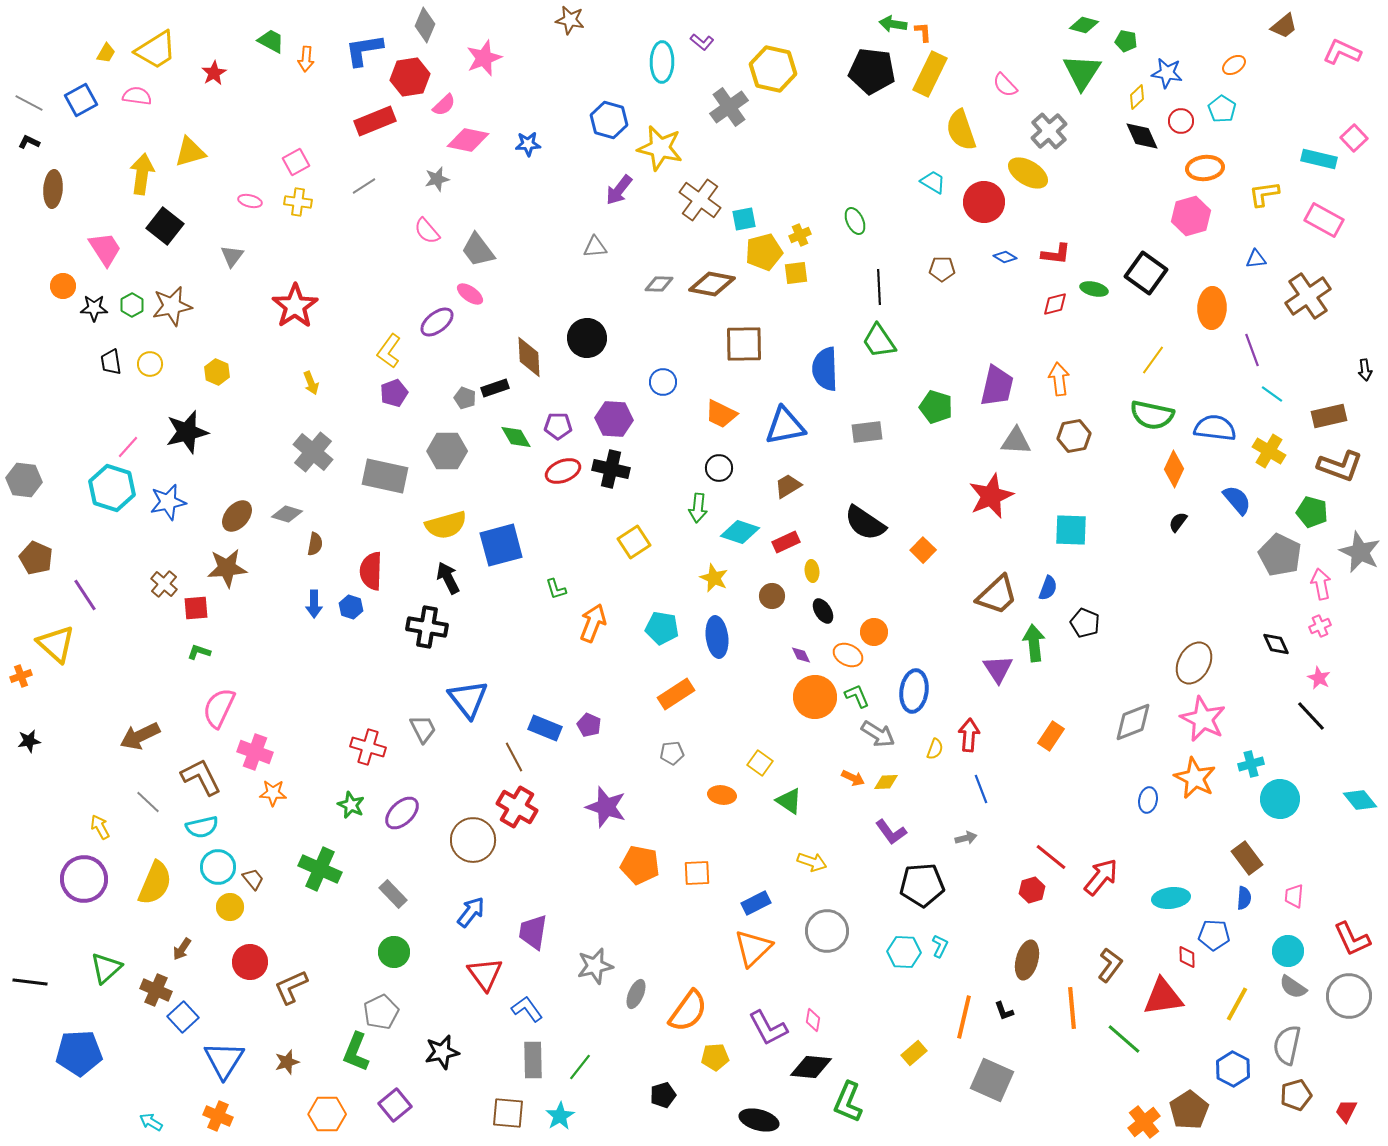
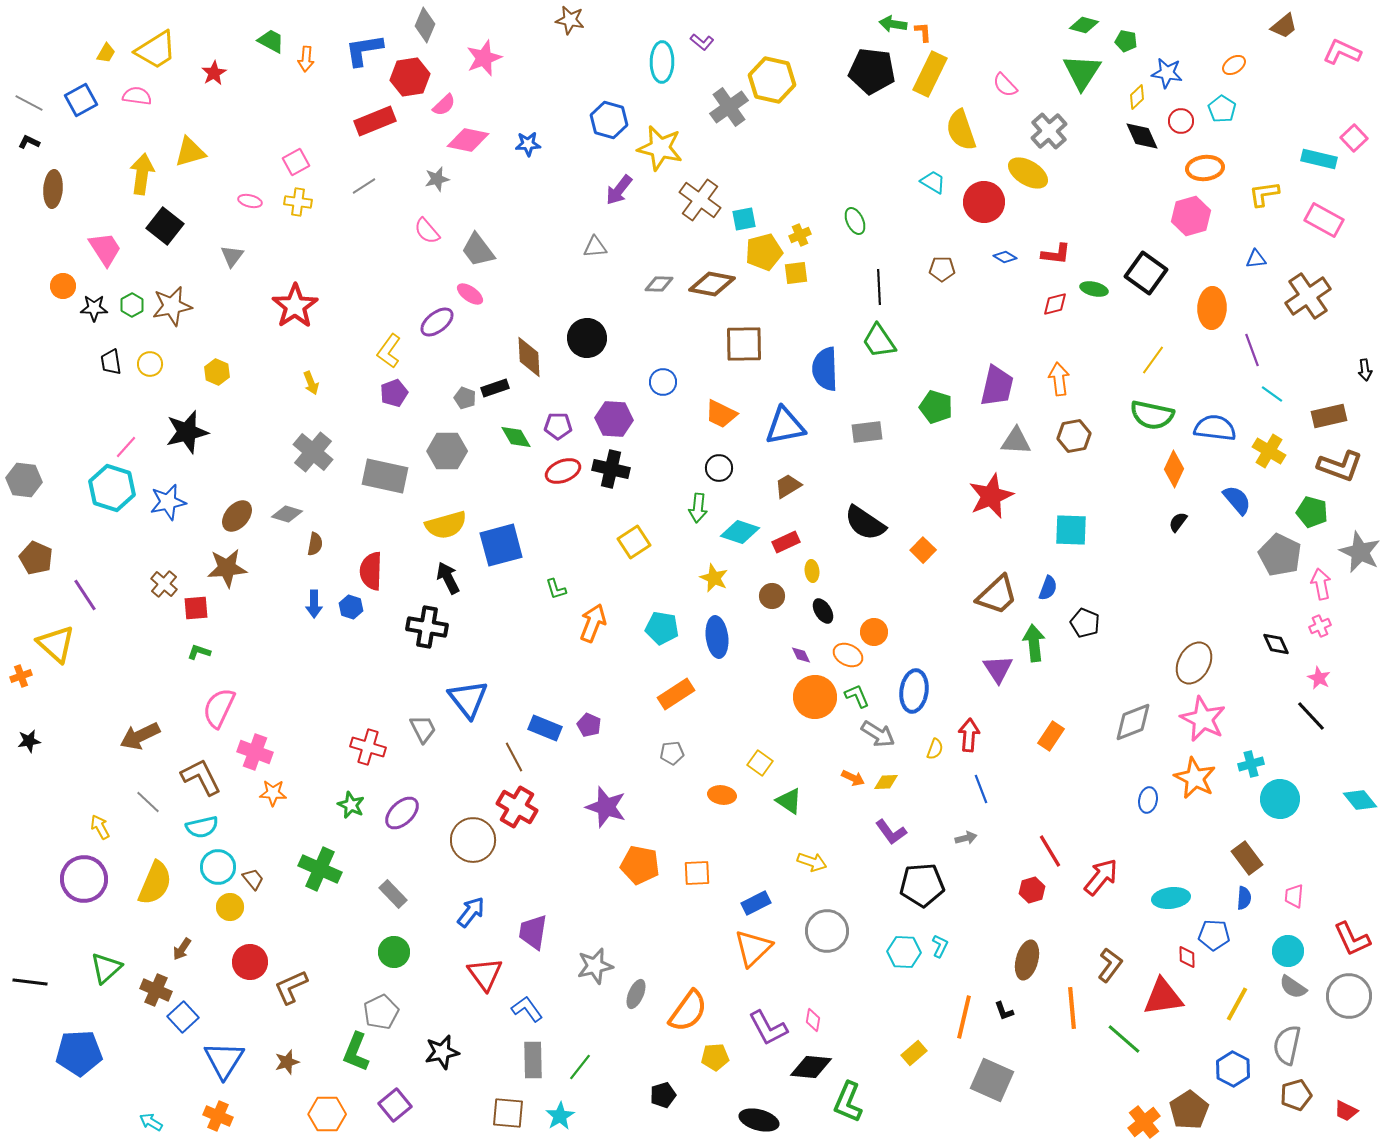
yellow hexagon at (773, 69): moved 1 px left, 11 px down
pink line at (128, 447): moved 2 px left
red line at (1051, 857): moved 1 px left, 6 px up; rotated 20 degrees clockwise
red trapezoid at (1346, 1111): rotated 90 degrees counterclockwise
